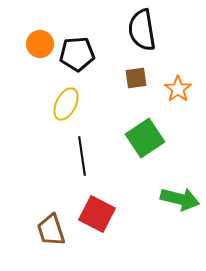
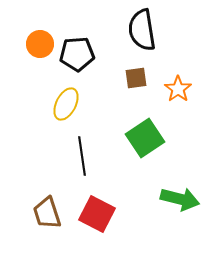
brown trapezoid: moved 4 px left, 17 px up
